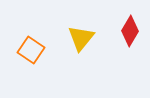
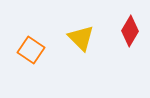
yellow triangle: rotated 24 degrees counterclockwise
